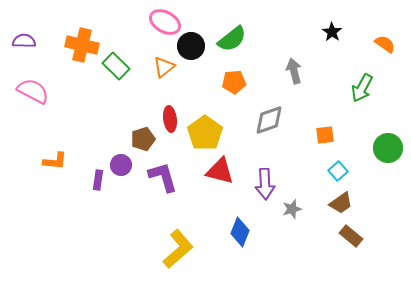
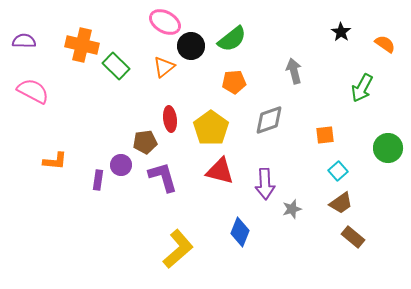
black star: moved 9 px right
yellow pentagon: moved 6 px right, 5 px up
brown pentagon: moved 2 px right, 3 px down; rotated 10 degrees clockwise
brown rectangle: moved 2 px right, 1 px down
